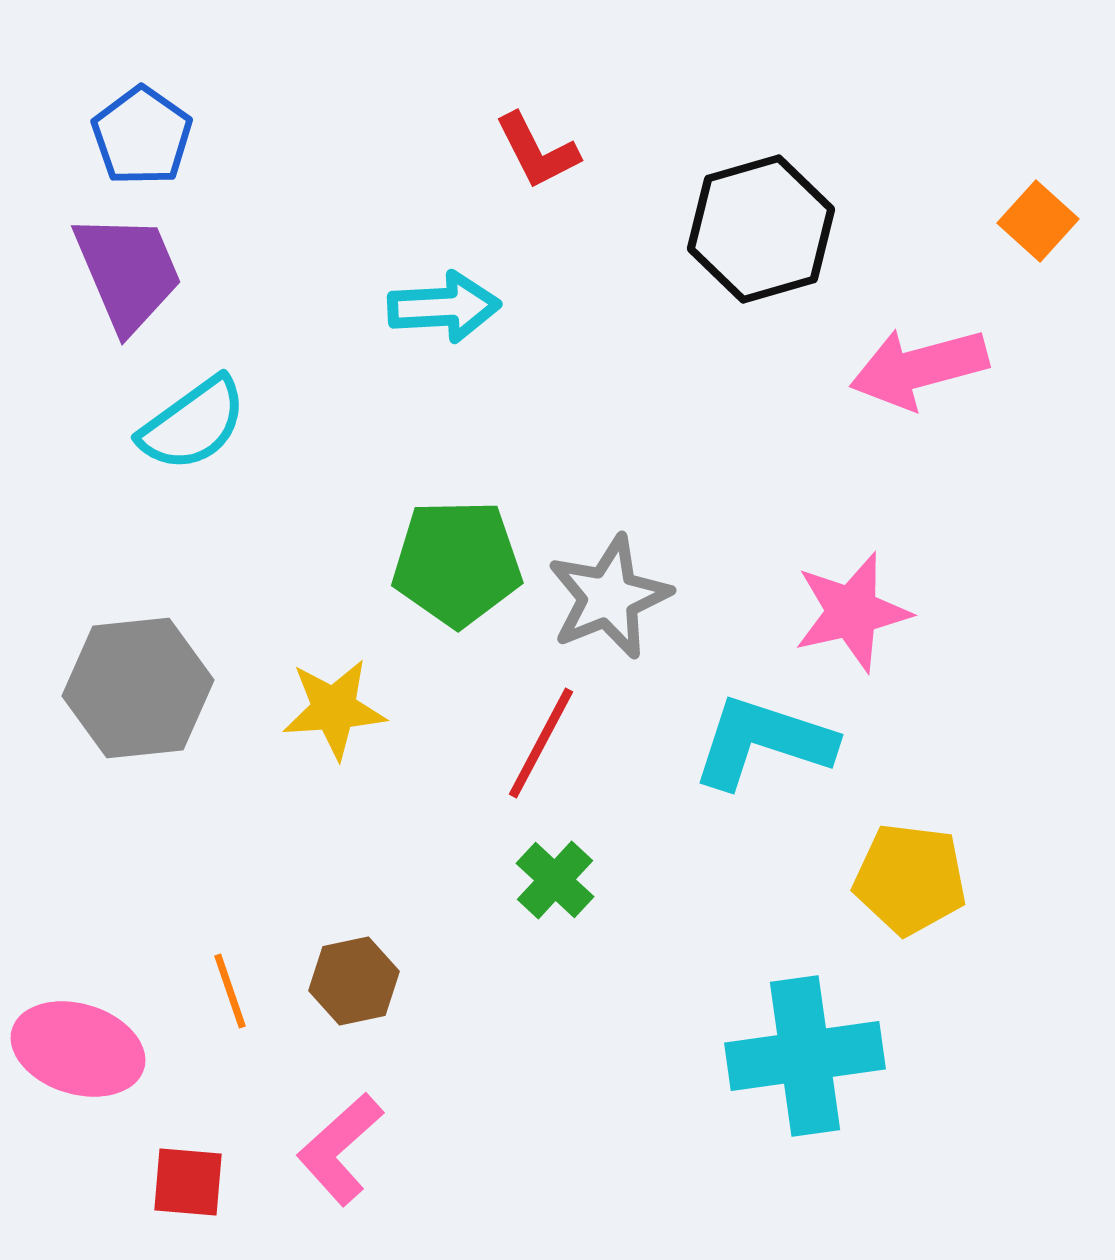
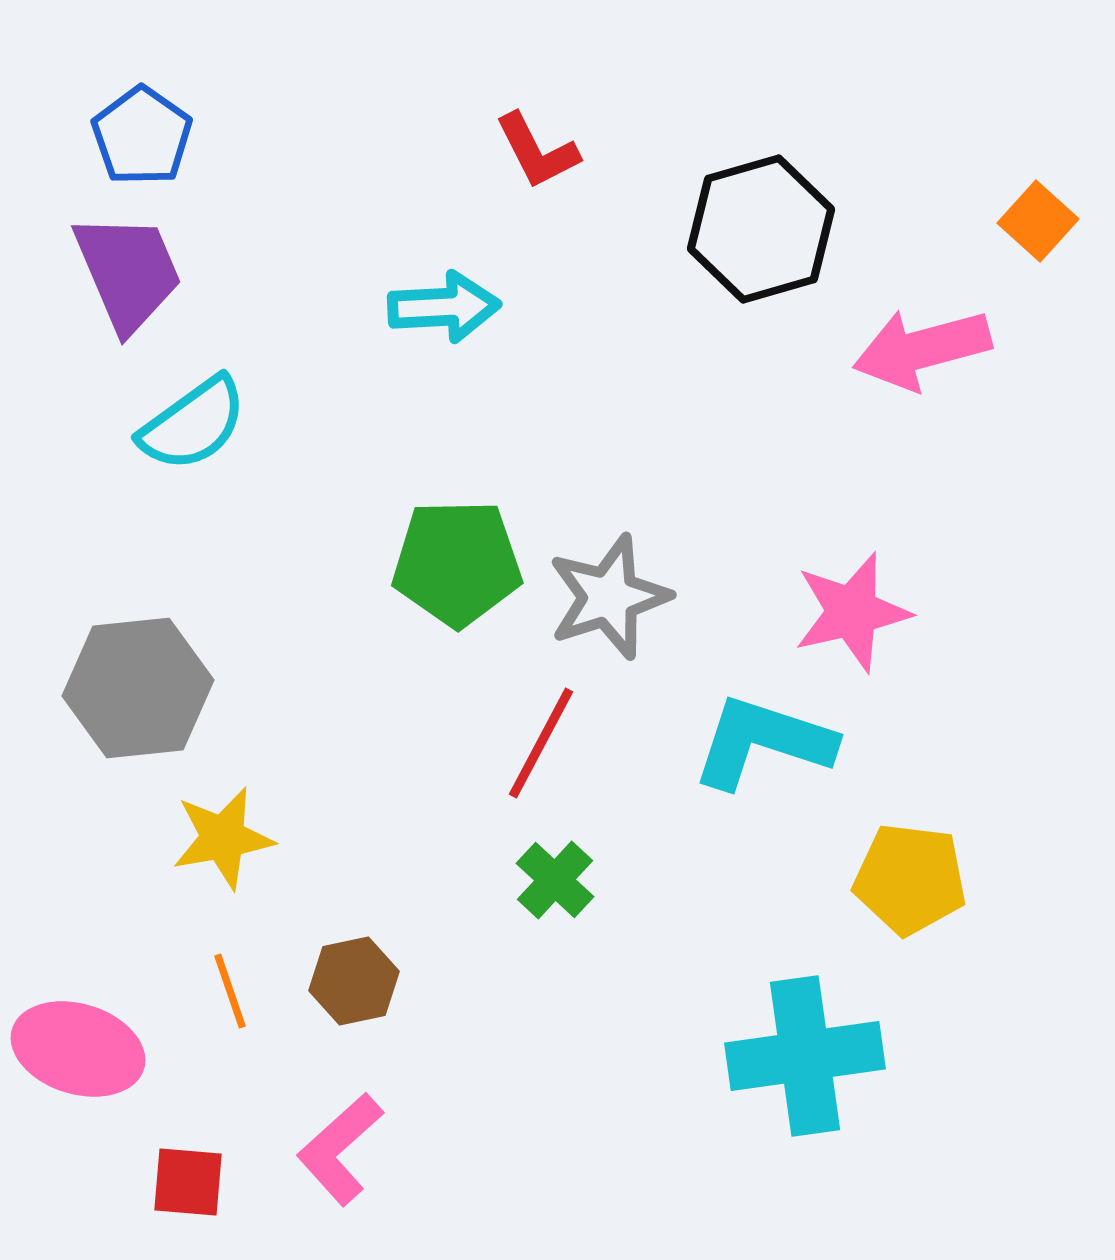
pink arrow: moved 3 px right, 19 px up
gray star: rotated 4 degrees clockwise
yellow star: moved 111 px left, 129 px down; rotated 6 degrees counterclockwise
